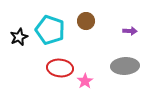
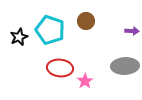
purple arrow: moved 2 px right
